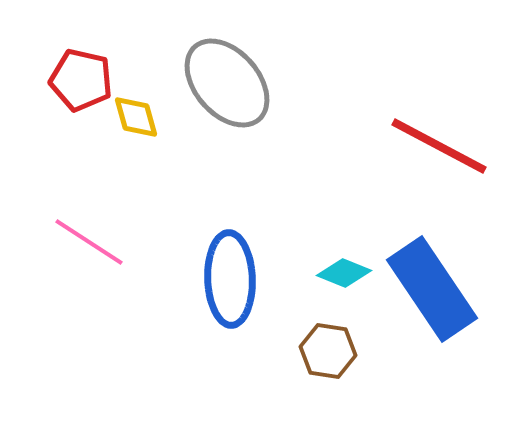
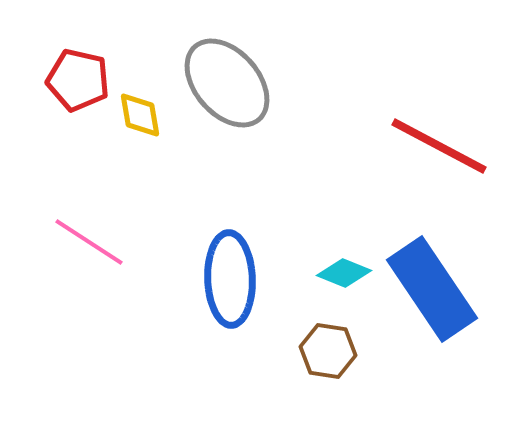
red pentagon: moved 3 px left
yellow diamond: moved 4 px right, 2 px up; rotated 6 degrees clockwise
